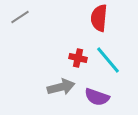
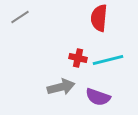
cyan line: rotated 64 degrees counterclockwise
purple semicircle: moved 1 px right
